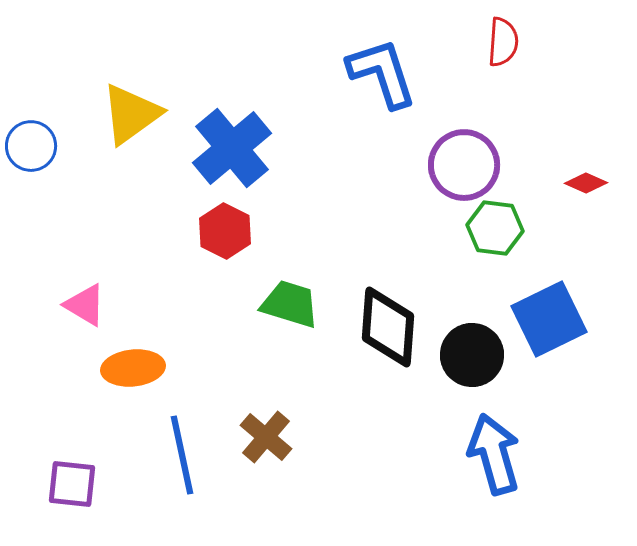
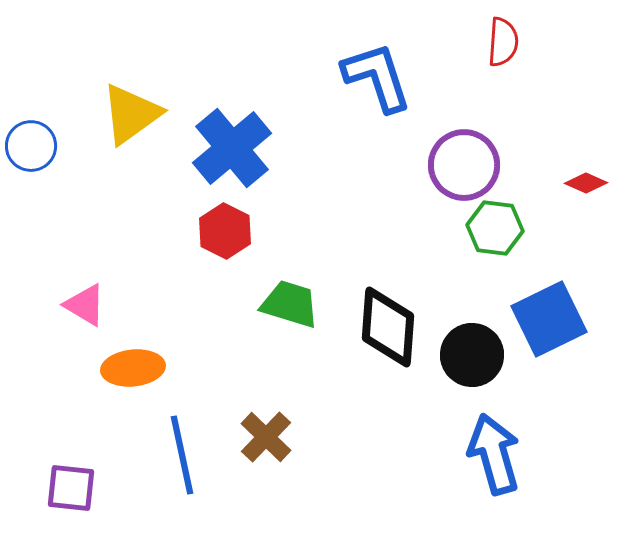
blue L-shape: moved 5 px left, 4 px down
brown cross: rotated 4 degrees clockwise
purple square: moved 1 px left, 4 px down
